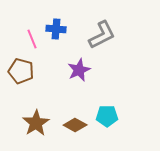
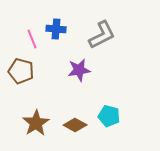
purple star: rotated 15 degrees clockwise
cyan pentagon: moved 2 px right; rotated 15 degrees clockwise
